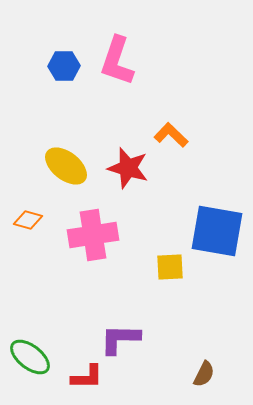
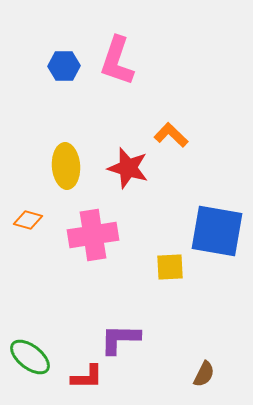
yellow ellipse: rotated 48 degrees clockwise
